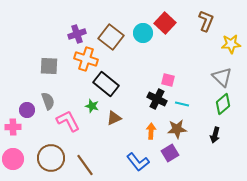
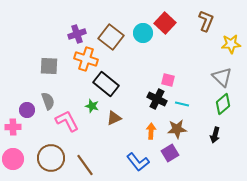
pink L-shape: moved 1 px left
